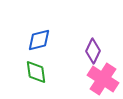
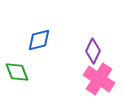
green diamond: moved 19 px left; rotated 15 degrees counterclockwise
pink cross: moved 4 px left
